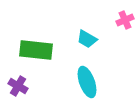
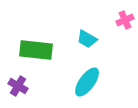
cyan ellipse: rotated 56 degrees clockwise
